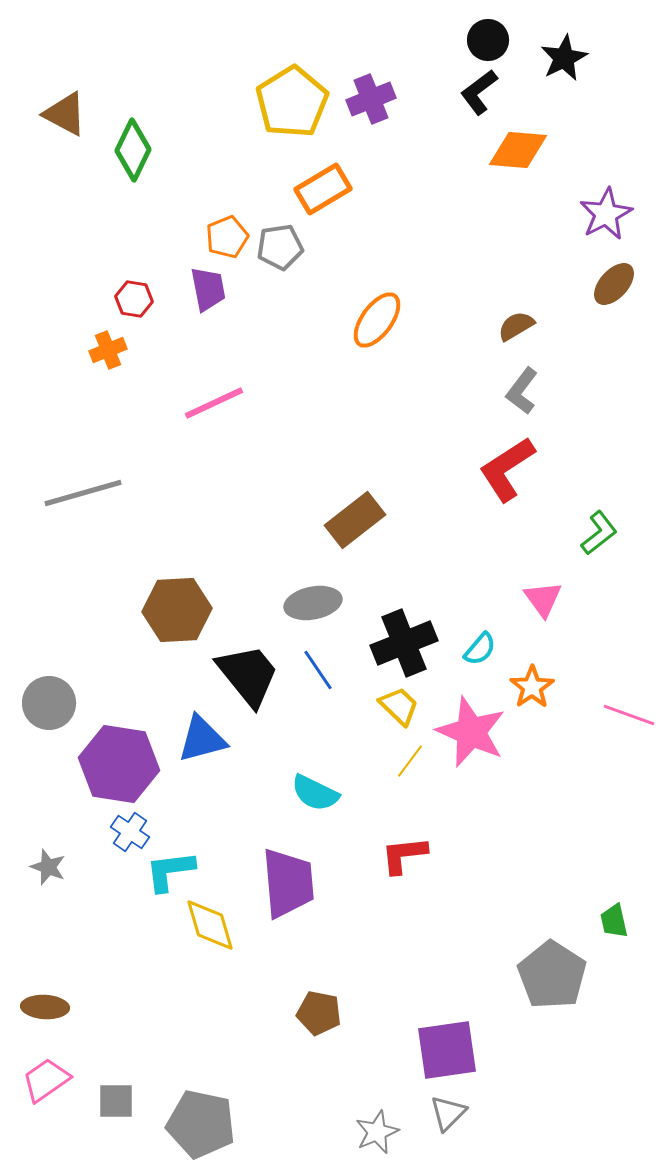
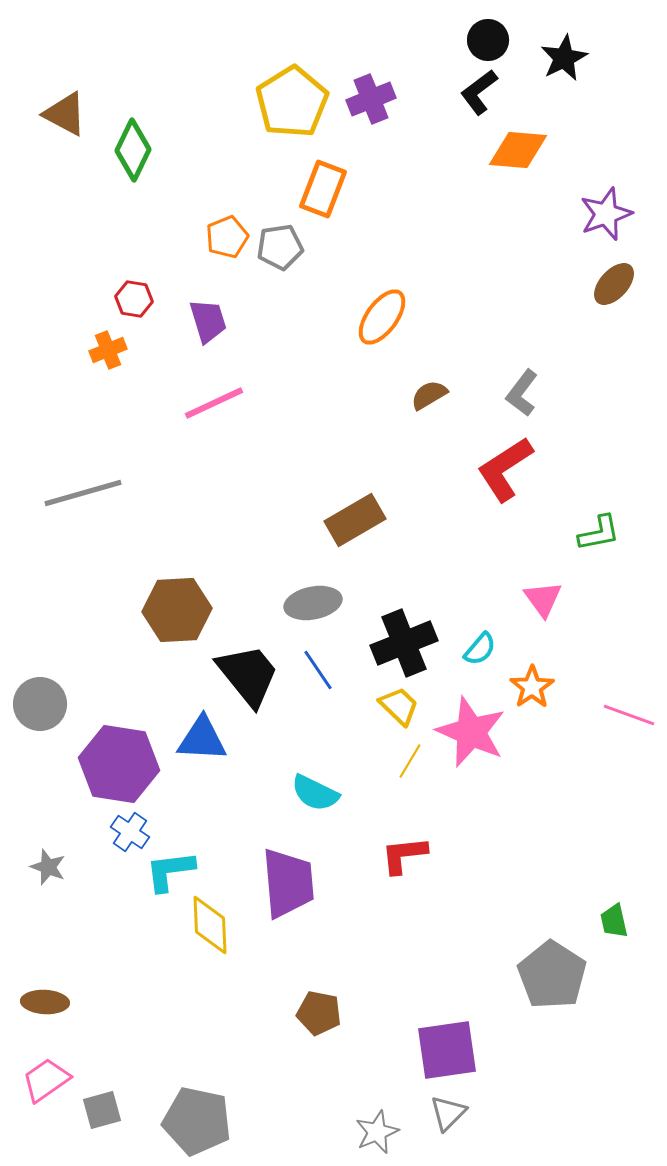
orange rectangle at (323, 189): rotated 38 degrees counterclockwise
purple star at (606, 214): rotated 8 degrees clockwise
purple trapezoid at (208, 289): moved 32 px down; rotated 6 degrees counterclockwise
orange ellipse at (377, 320): moved 5 px right, 3 px up
brown semicircle at (516, 326): moved 87 px left, 69 px down
gray L-shape at (522, 391): moved 2 px down
red L-shape at (507, 469): moved 2 px left
brown rectangle at (355, 520): rotated 8 degrees clockwise
green L-shape at (599, 533): rotated 27 degrees clockwise
gray circle at (49, 703): moved 9 px left, 1 px down
blue triangle at (202, 739): rotated 18 degrees clockwise
yellow line at (410, 761): rotated 6 degrees counterclockwise
yellow diamond at (210, 925): rotated 14 degrees clockwise
brown ellipse at (45, 1007): moved 5 px up
gray square at (116, 1101): moved 14 px left, 9 px down; rotated 15 degrees counterclockwise
gray pentagon at (201, 1124): moved 4 px left, 3 px up
